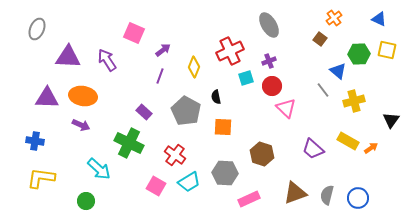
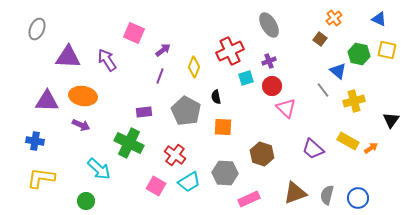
green hexagon at (359, 54): rotated 15 degrees clockwise
purple triangle at (47, 98): moved 3 px down
purple rectangle at (144, 112): rotated 49 degrees counterclockwise
